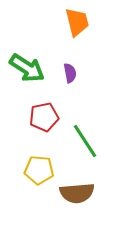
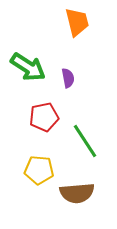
green arrow: moved 1 px right, 1 px up
purple semicircle: moved 2 px left, 5 px down
